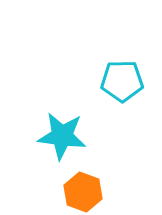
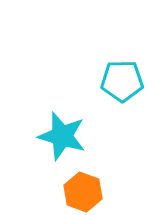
cyan star: rotated 9 degrees clockwise
